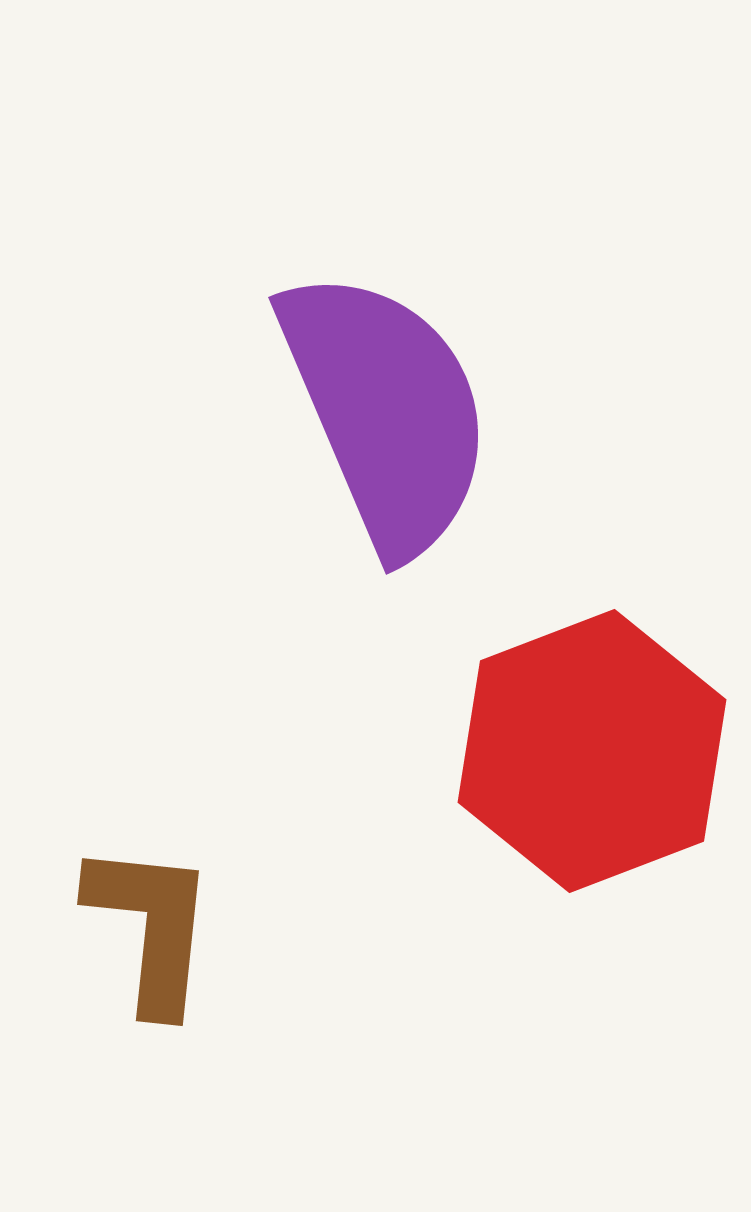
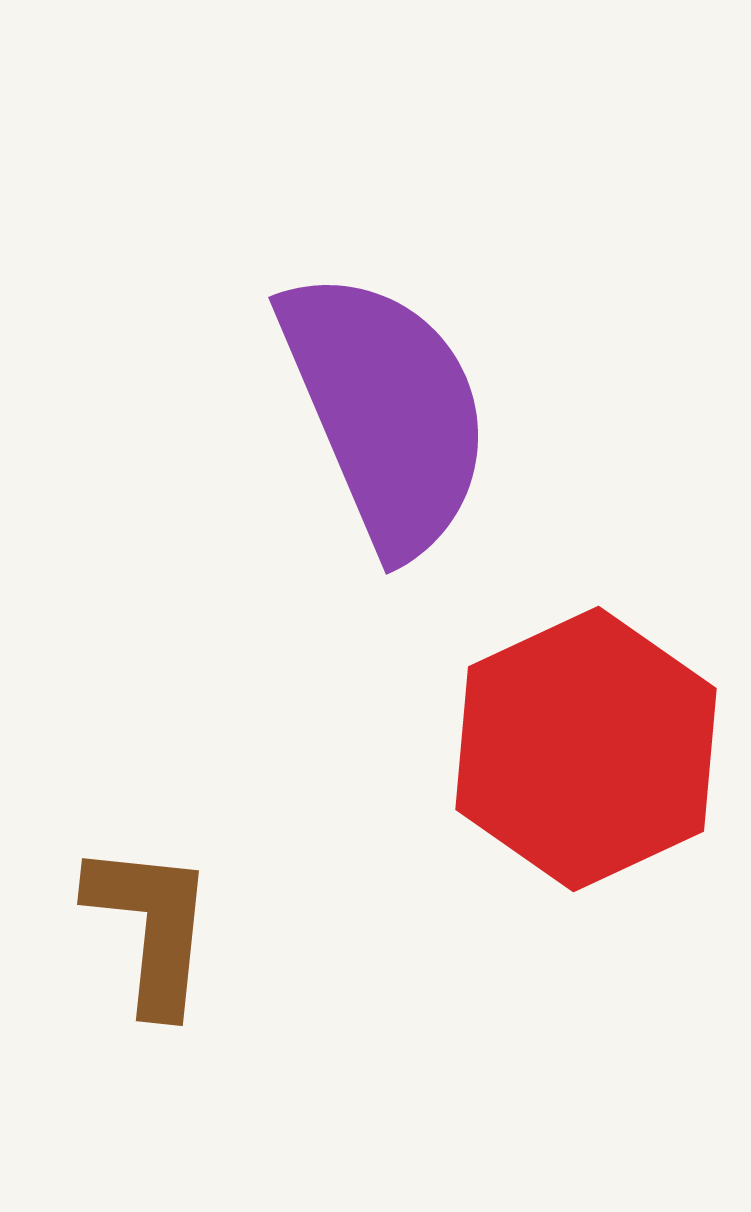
red hexagon: moved 6 px left, 2 px up; rotated 4 degrees counterclockwise
